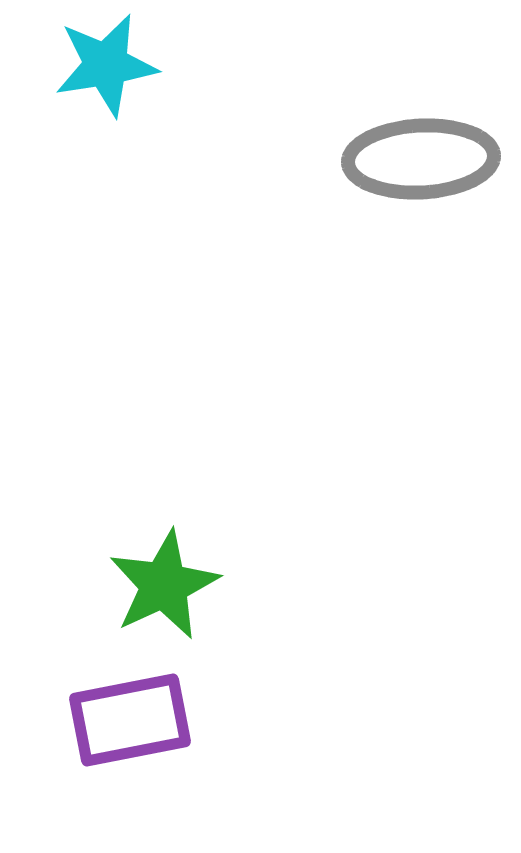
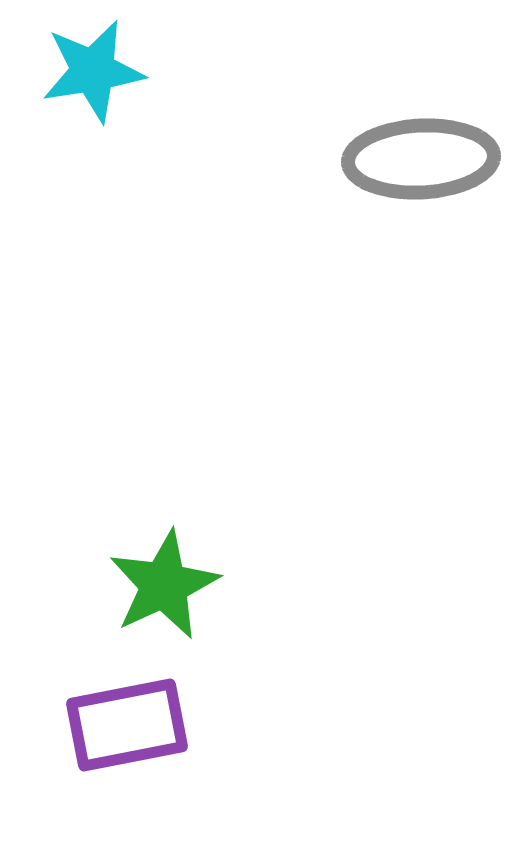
cyan star: moved 13 px left, 6 px down
purple rectangle: moved 3 px left, 5 px down
